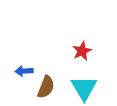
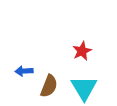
brown semicircle: moved 3 px right, 1 px up
